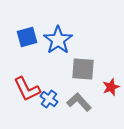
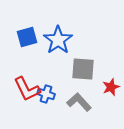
blue cross: moved 3 px left, 5 px up; rotated 18 degrees counterclockwise
